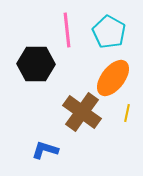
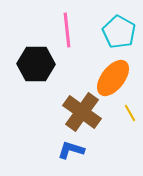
cyan pentagon: moved 10 px right
yellow line: moved 3 px right; rotated 42 degrees counterclockwise
blue L-shape: moved 26 px right
